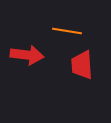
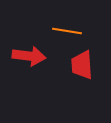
red arrow: moved 2 px right, 1 px down
